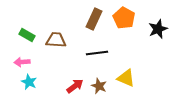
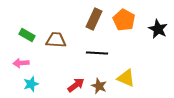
orange pentagon: moved 2 px down
black star: rotated 24 degrees counterclockwise
black line: rotated 10 degrees clockwise
pink arrow: moved 1 px left, 1 px down
cyan star: moved 2 px right, 2 px down; rotated 28 degrees clockwise
red arrow: moved 1 px right, 1 px up
